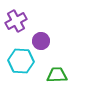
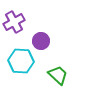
purple cross: moved 2 px left, 1 px down
green trapezoid: moved 1 px right; rotated 45 degrees clockwise
